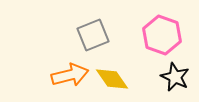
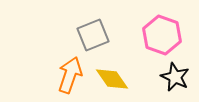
orange arrow: rotated 57 degrees counterclockwise
